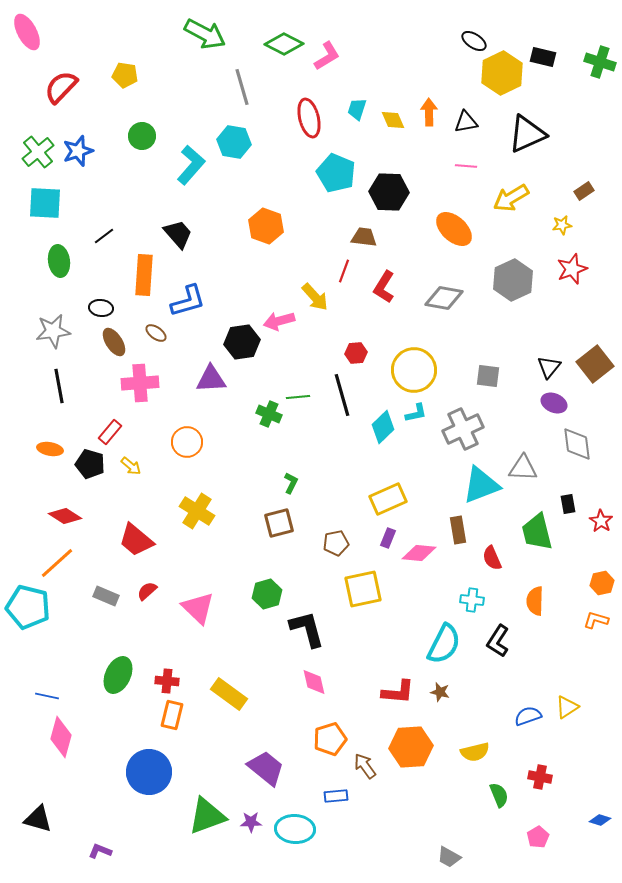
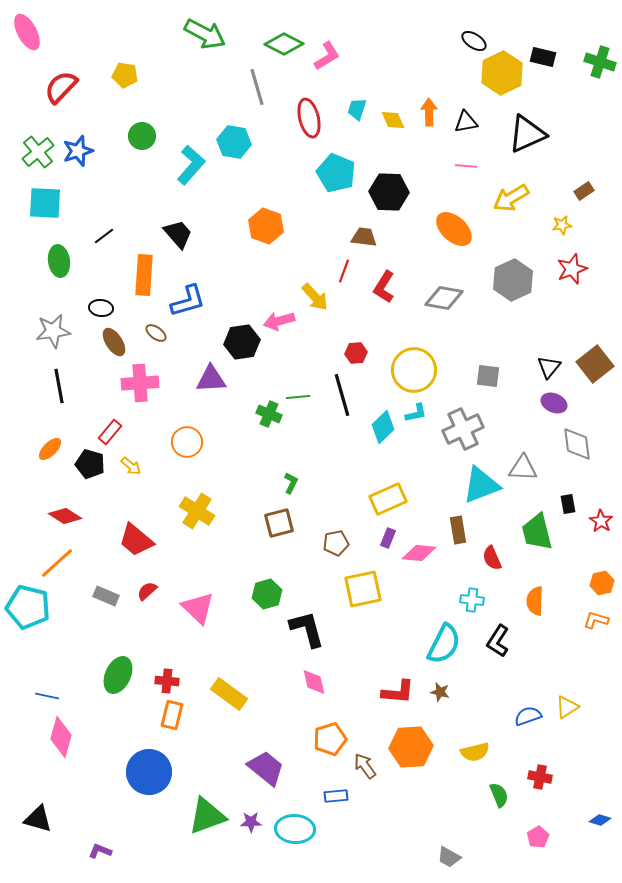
gray line at (242, 87): moved 15 px right
orange ellipse at (50, 449): rotated 55 degrees counterclockwise
